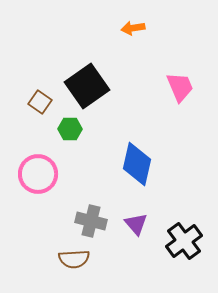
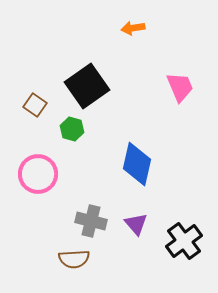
brown square: moved 5 px left, 3 px down
green hexagon: moved 2 px right; rotated 15 degrees clockwise
